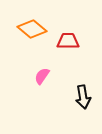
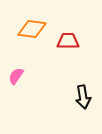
orange diamond: rotated 32 degrees counterclockwise
pink semicircle: moved 26 px left
